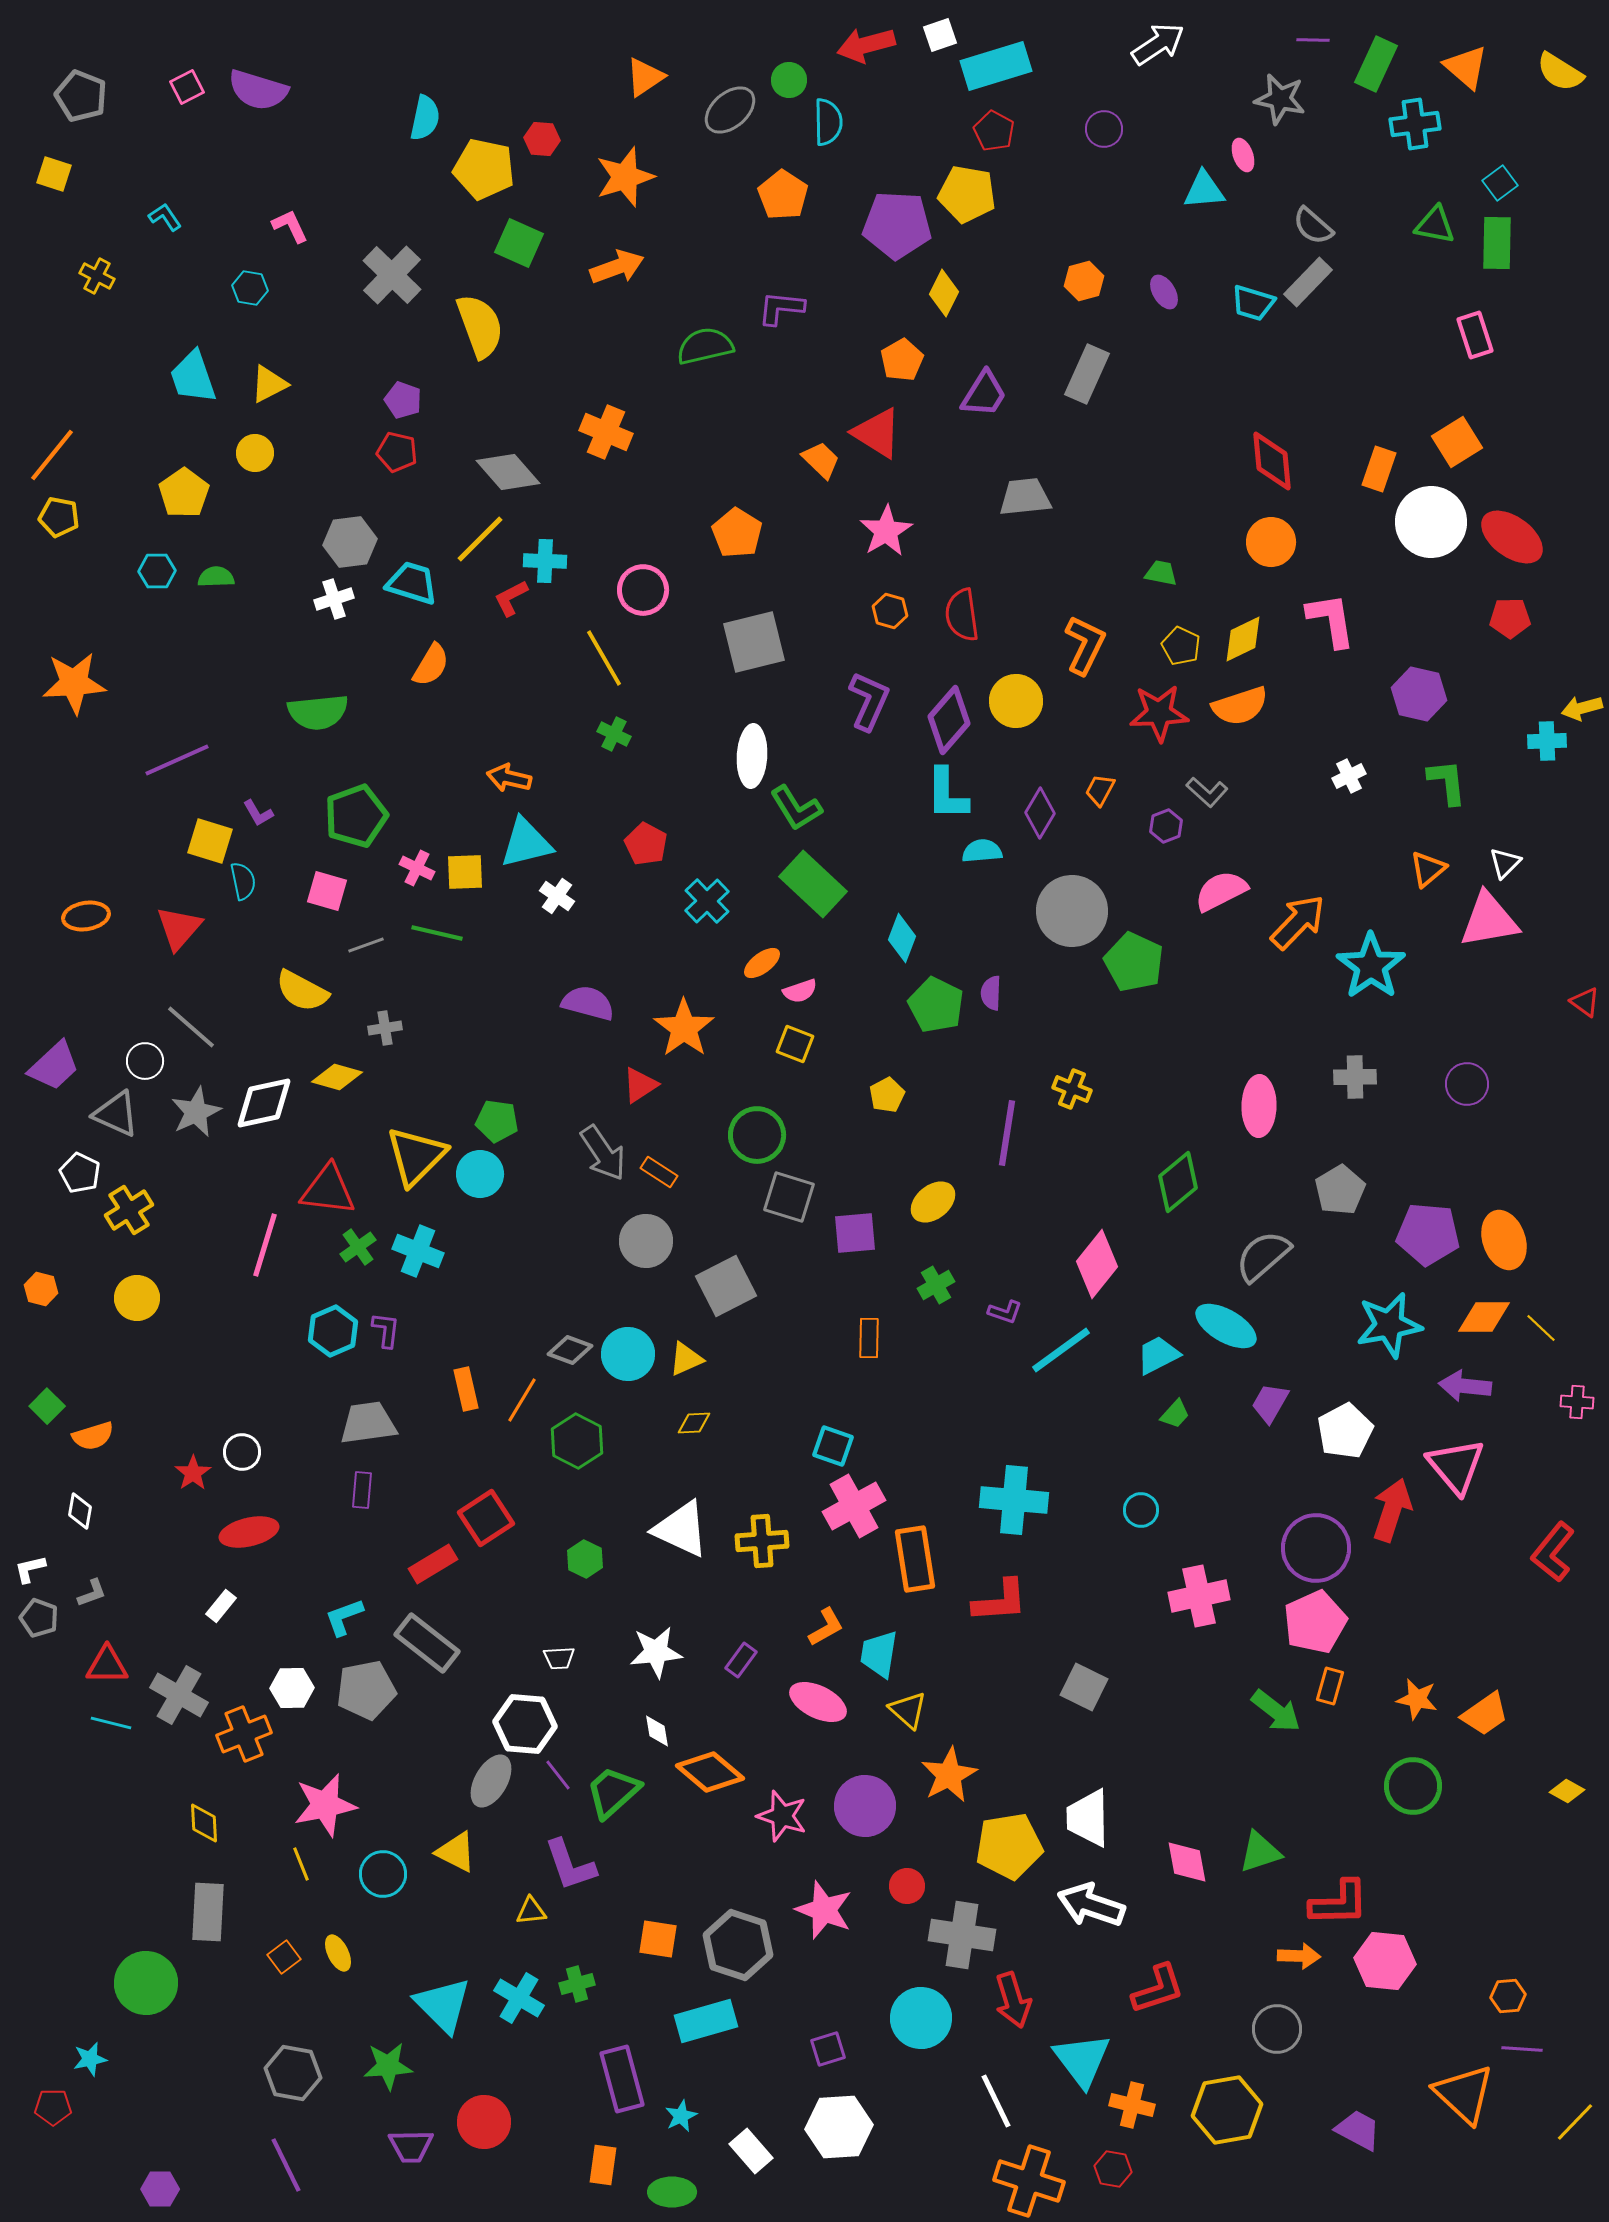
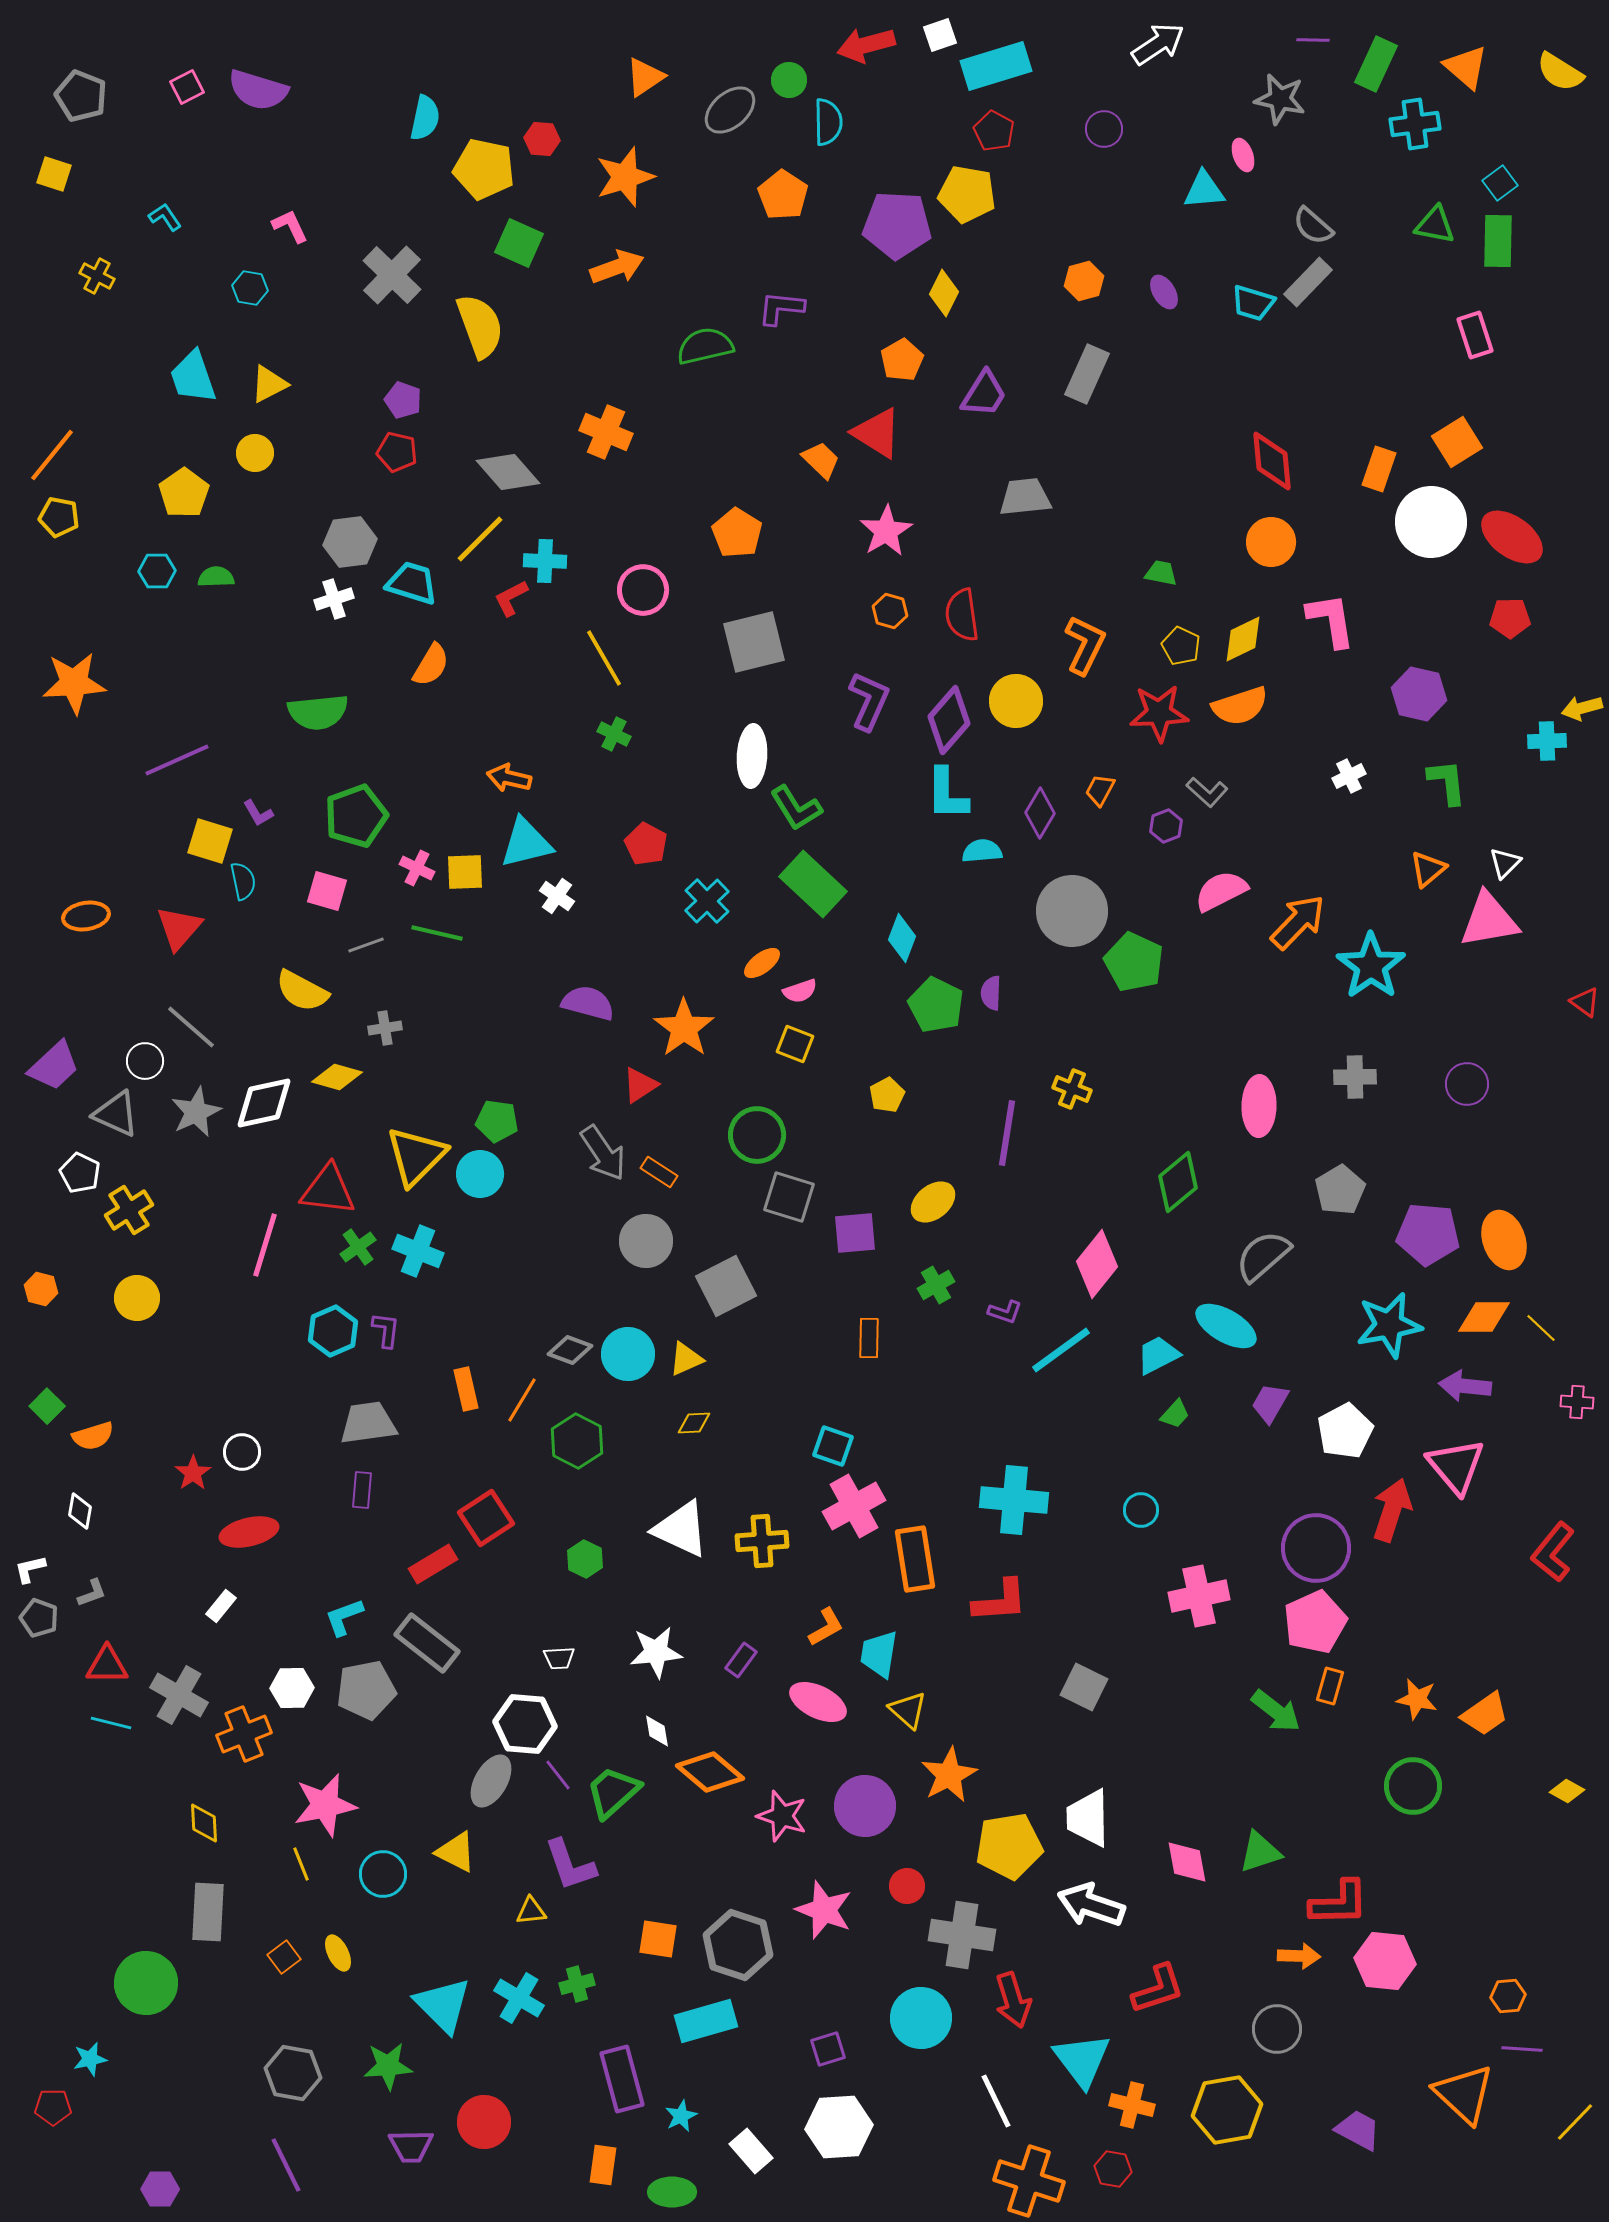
green rectangle at (1497, 243): moved 1 px right, 2 px up
